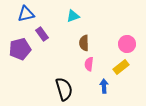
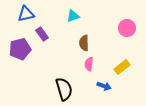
pink circle: moved 16 px up
yellow rectangle: moved 1 px right
blue arrow: rotated 112 degrees clockwise
